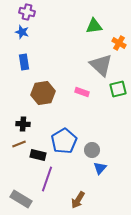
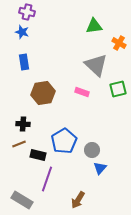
gray triangle: moved 5 px left
gray rectangle: moved 1 px right, 1 px down
